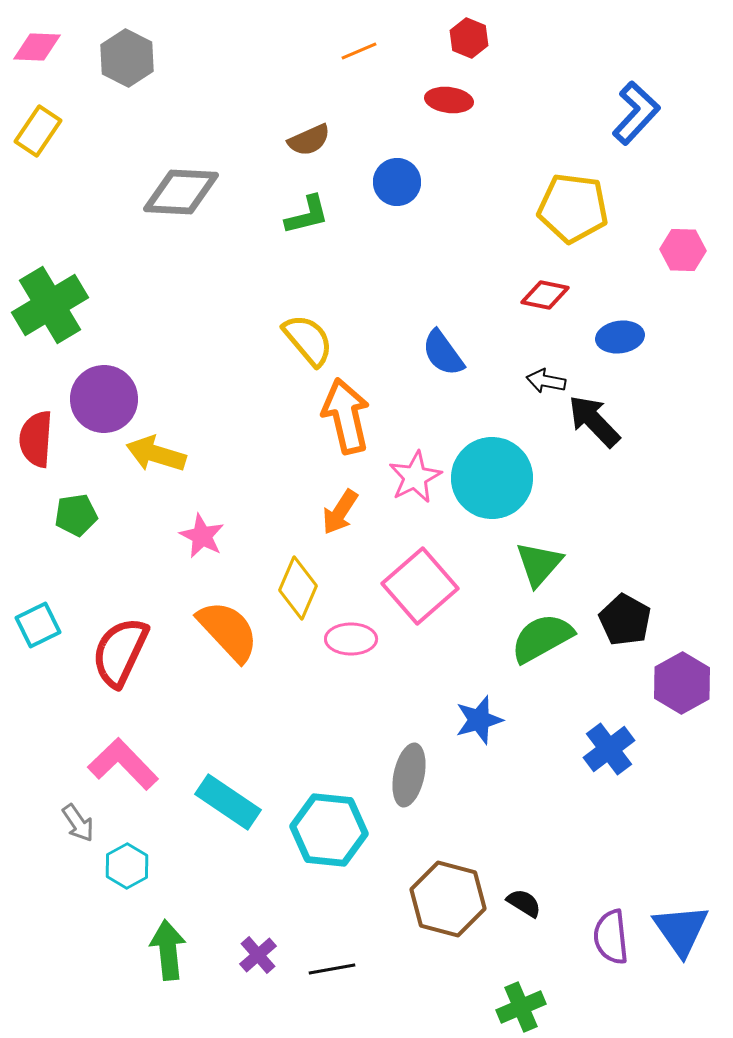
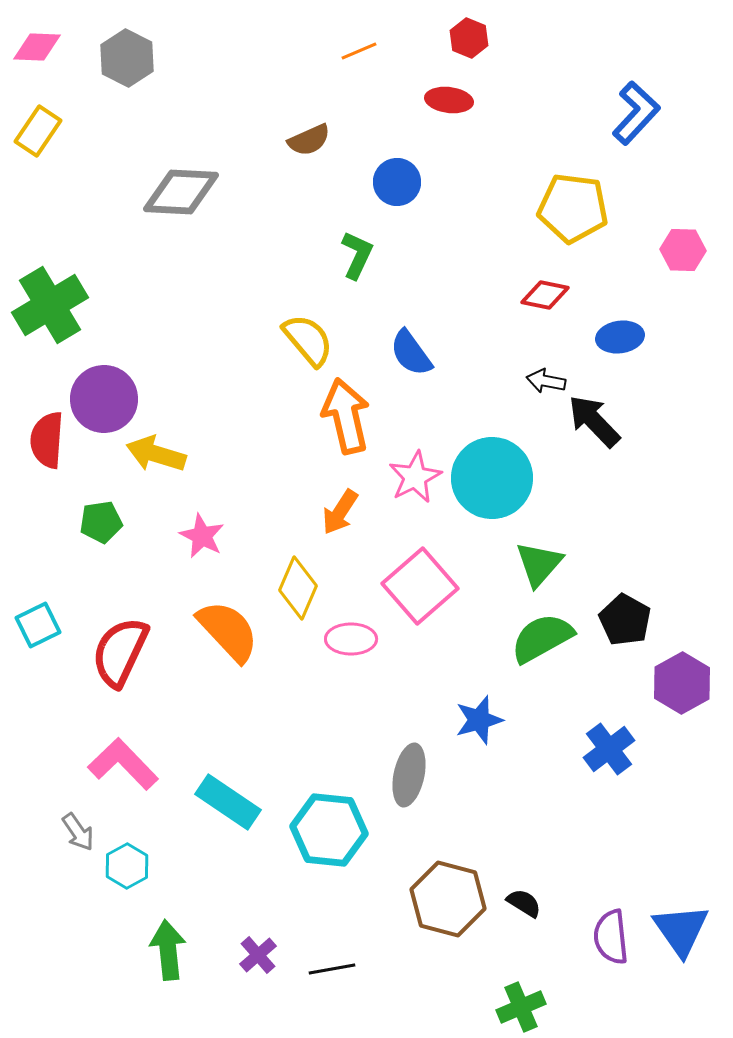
green L-shape at (307, 215): moved 50 px right, 40 px down; rotated 51 degrees counterclockwise
blue semicircle at (443, 353): moved 32 px left
red semicircle at (36, 439): moved 11 px right, 1 px down
green pentagon at (76, 515): moved 25 px right, 7 px down
gray arrow at (78, 823): moved 9 px down
